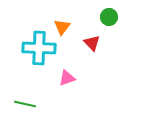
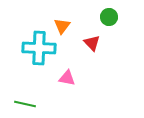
orange triangle: moved 1 px up
pink triangle: rotated 30 degrees clockwise
